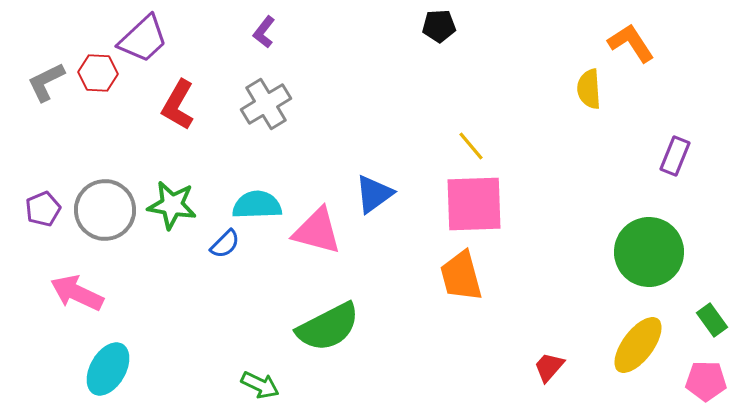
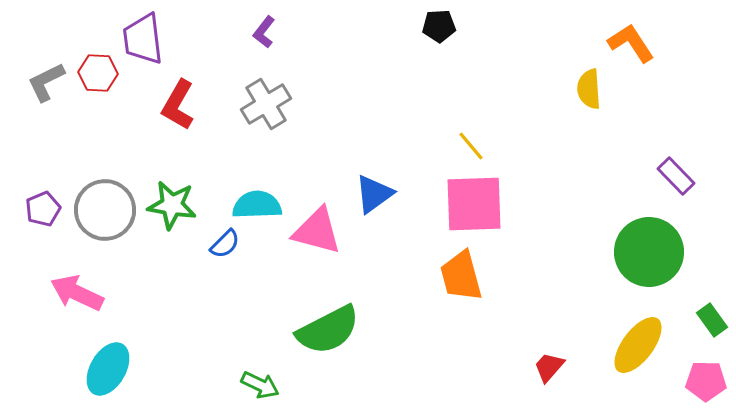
purple trapezoid: rotated 126 degrees clockwise
purple rectangle: moved 1 px right, 20 px down; rotated 66 degrees counterclockwise
green semicircle: moved 3 px down
